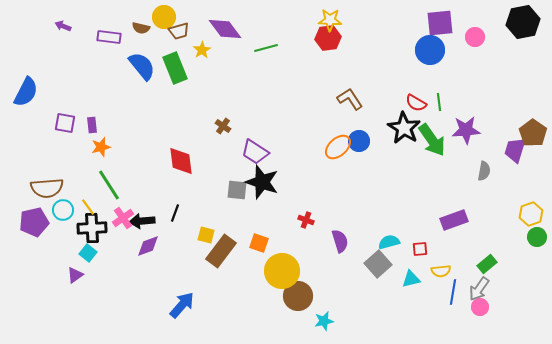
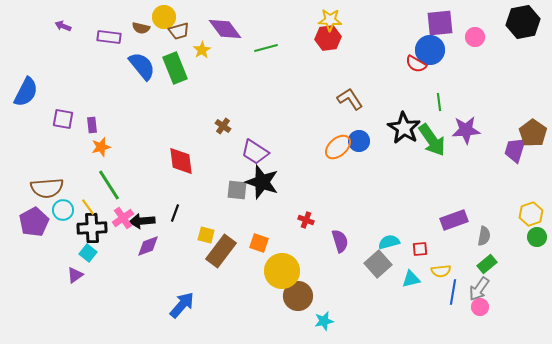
red semicircle at (416, 103): moved 39 px up
purple square at (65, 123): moved 2 px left, 4 px up
gray semicircle at (484, 171): moved 65 px down
purple pentagon at (34, 222): rotated 16 degrees counterclockwise
